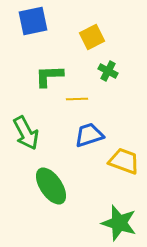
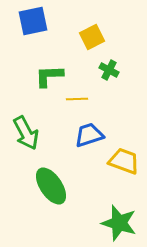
green cross: moved 1 px right, 1 px up
